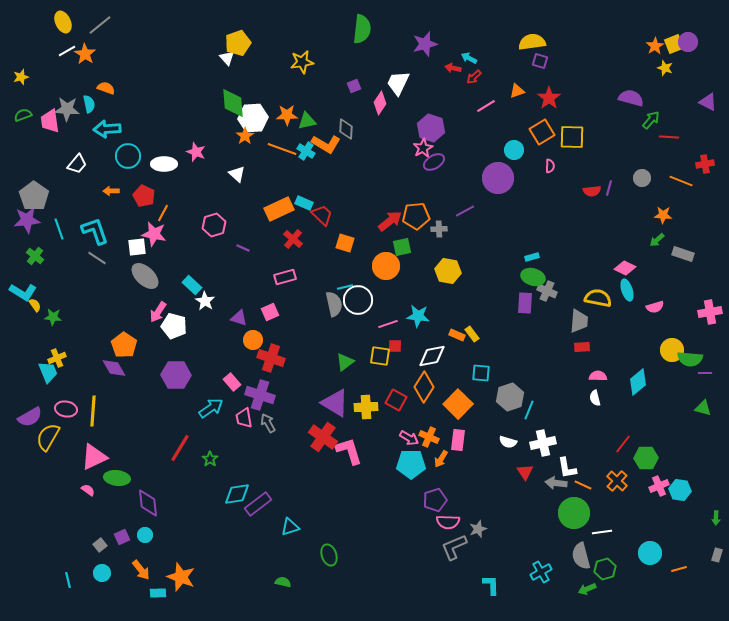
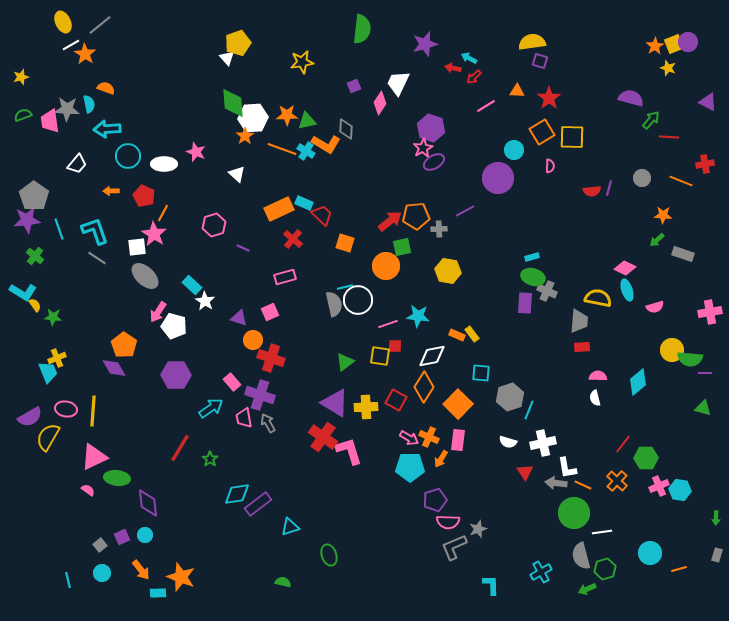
white line at (67, 51): moved 4 px right, 6 px up
yellow star at (665, 68): moved 3 px right
orange triangle at (517, 91): rotated 21 degrees clockwise
pink star at (154, 234): rotated 20 degrees clockwise
cyan pentagon at (411, 464): moved 1 px left, 3 px down
